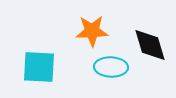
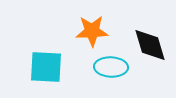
cyan square: moved 7 px right
